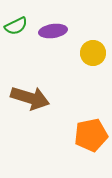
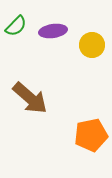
green semicircle: rotated 20 degrees counterclockwise
yellow circle: moved 1 px left, 8 px up
brown arrow: rotated 24 degrees clockwise
